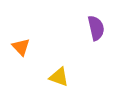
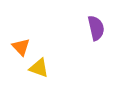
yellow triangle: moved 20 px left, 9 px up
